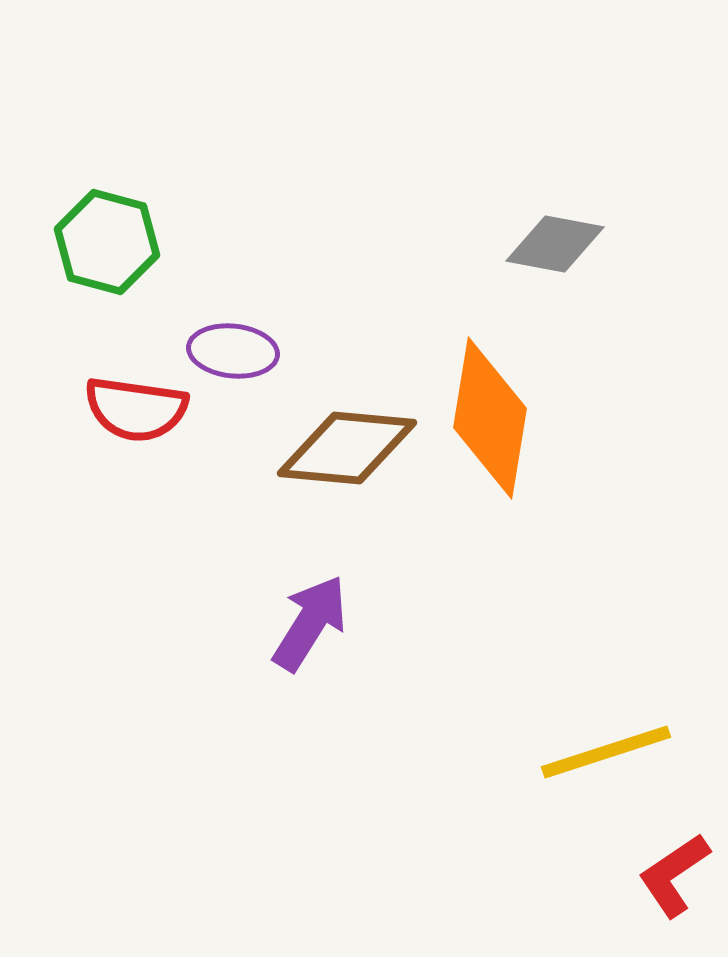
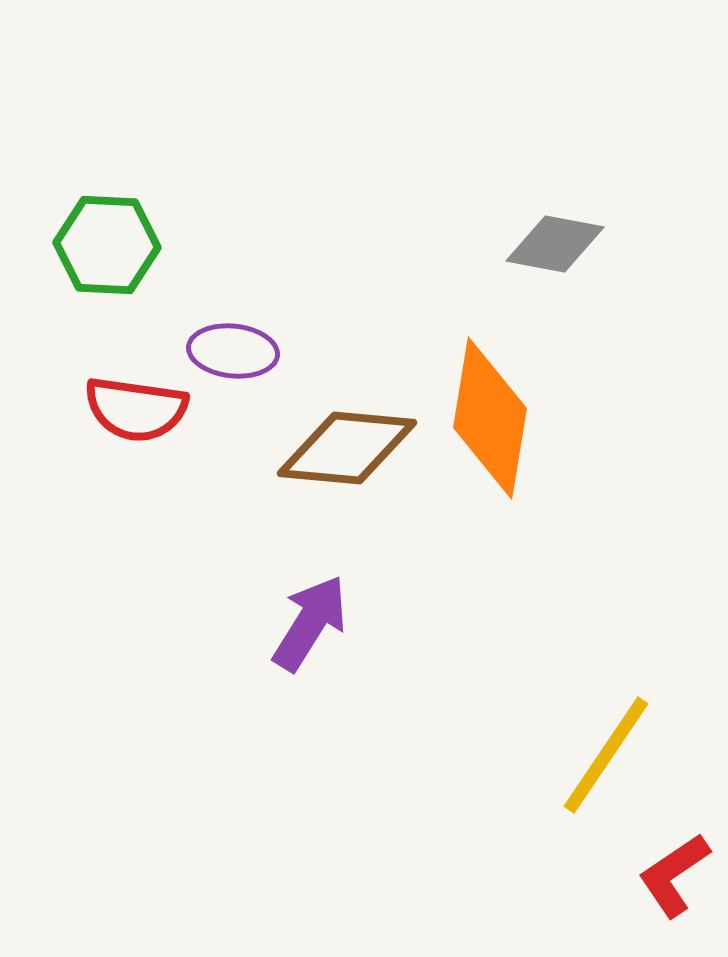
green hexagon: moved 3 px down; rotated 12 degrees counterclockwise
yellow line: moved 3 px down; rotated 38 degrees counterclockwise
